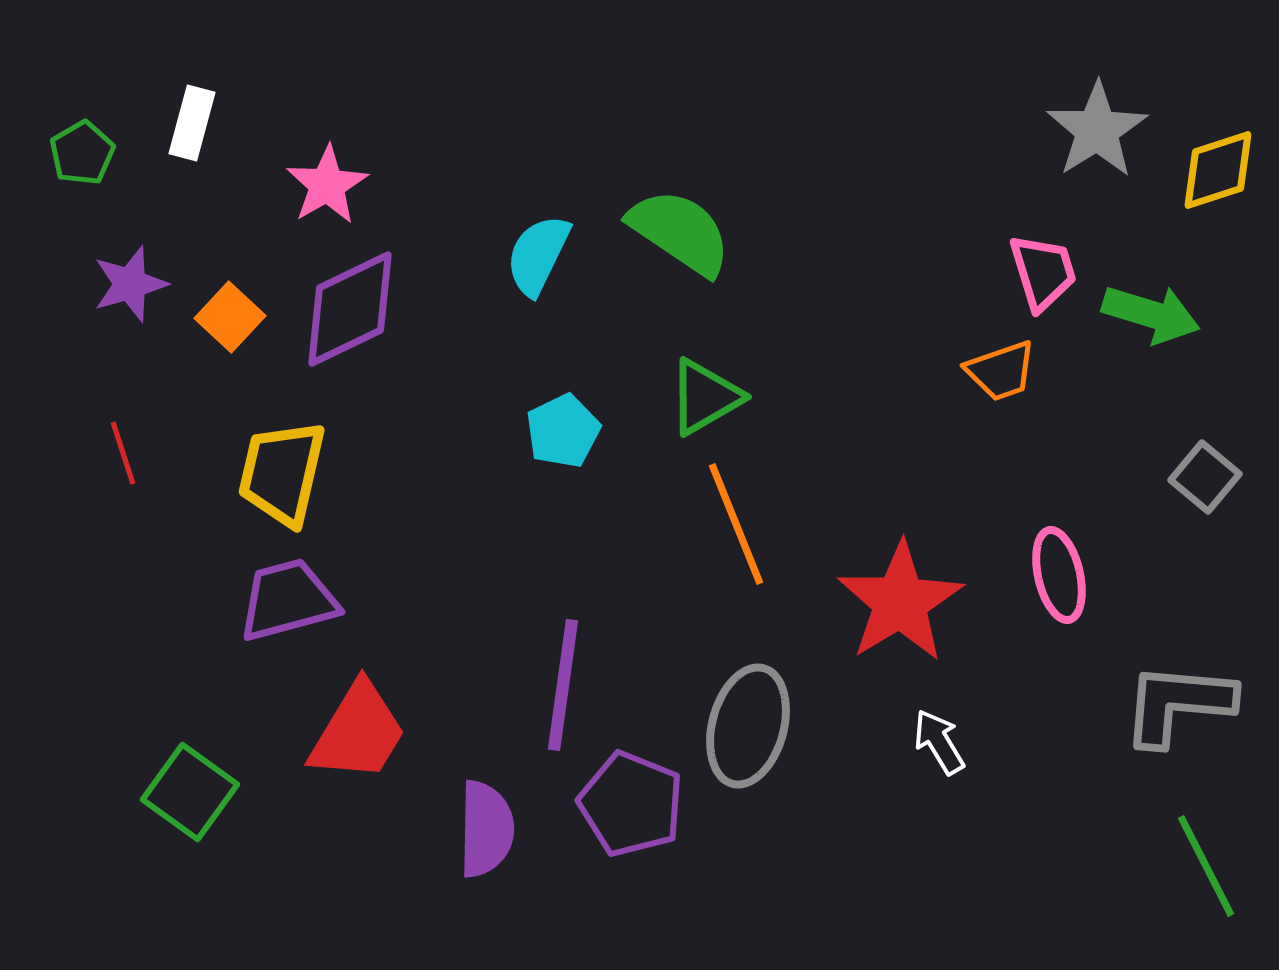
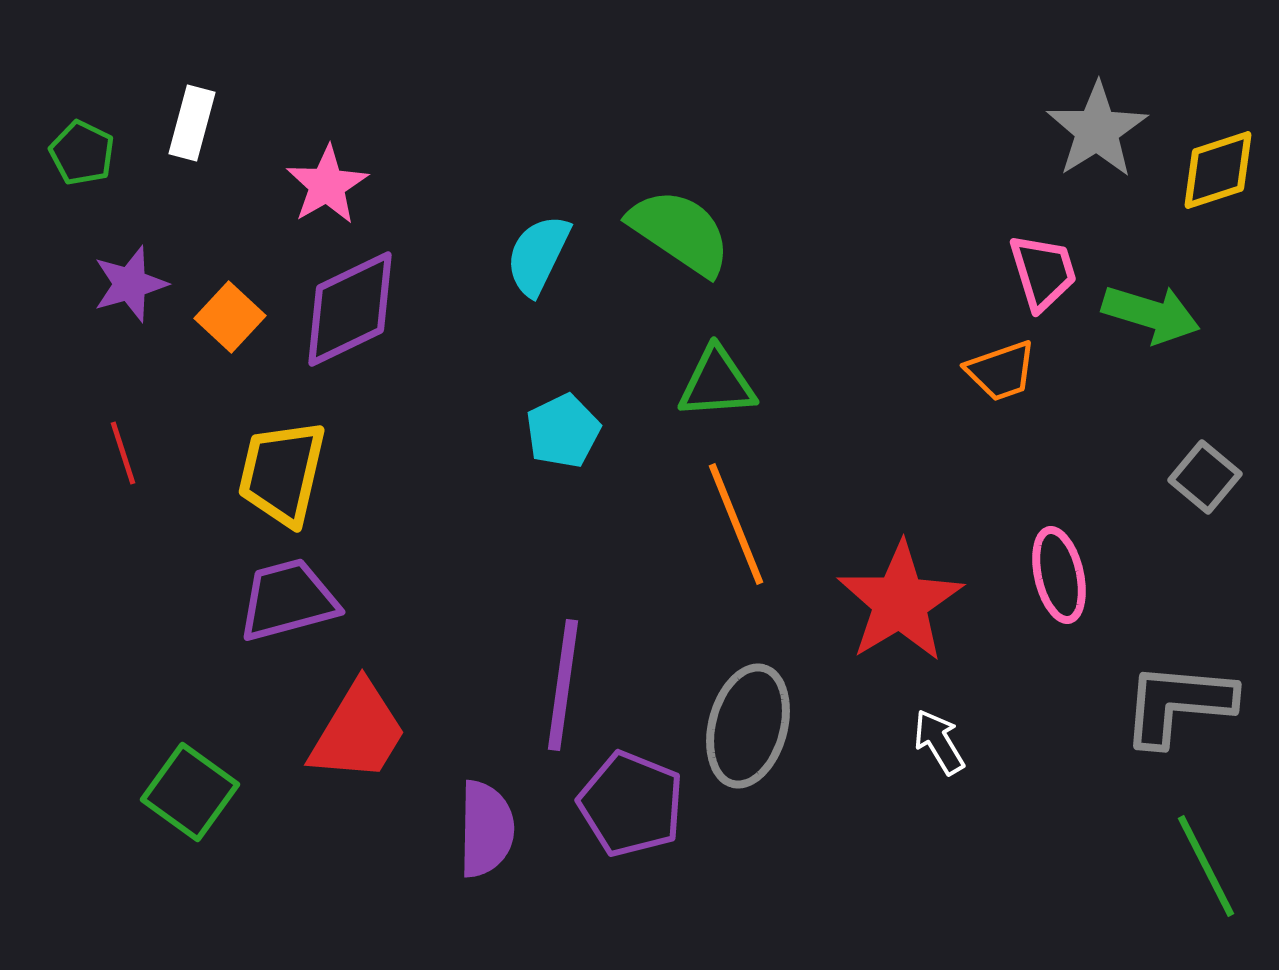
green pentagon: rotated 16 degrees counterclockwise
green triangle: moved 12 px right, 14 px up; rotated 26 degrees clockwise
